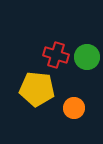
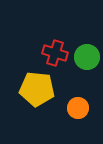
red cross: moved 1 px left, 2 px up
orange circle: moved 4 px right
